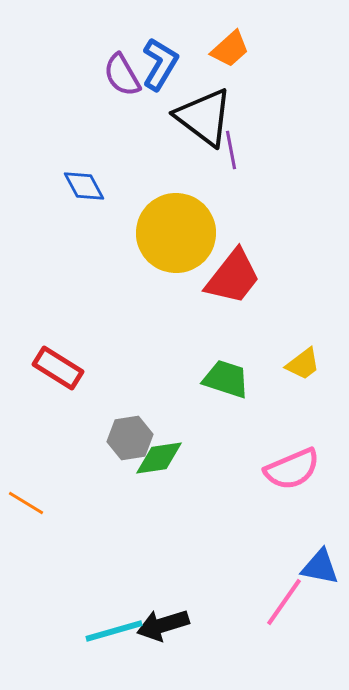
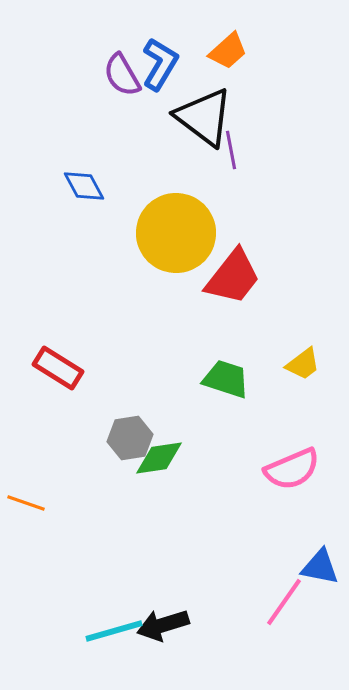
orange trapezoid: moved 2 px left, 2 px down
orange line: rotated 12 degrees counterclockwise
